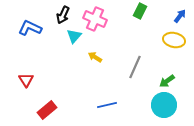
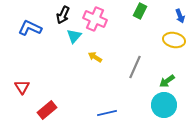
blue arrow: rotated 120 degrees clockwise
red triangle: moved 4 px left, 7 px down
blue line: moved 8 px down
